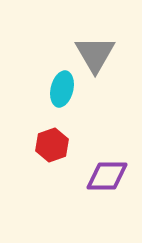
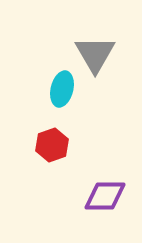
purple diamond: moved 2 px left, 20 px down
